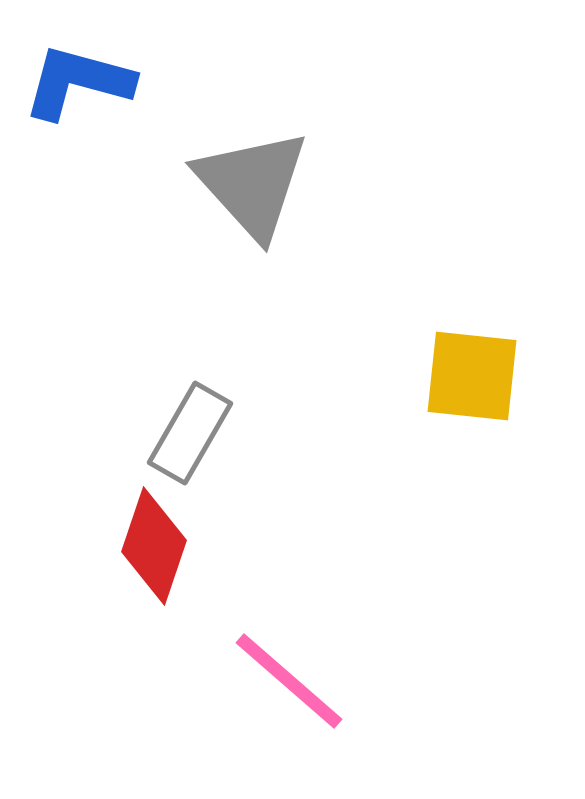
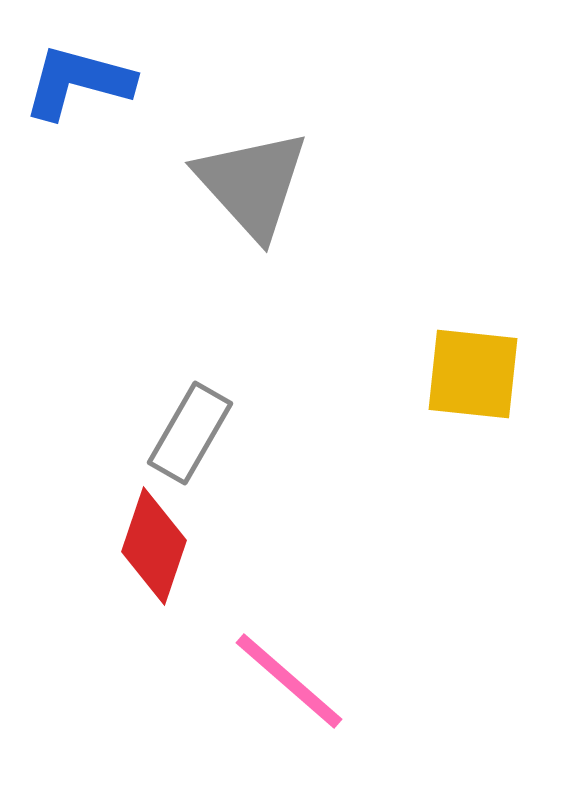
yellow square: moved 1 px right, 2 px up
